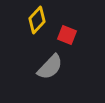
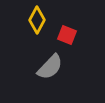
yellow diamond: rotated 16 degrees counterclockwise
